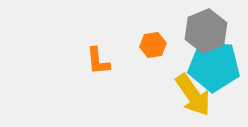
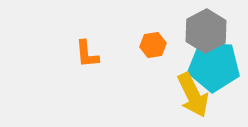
gray hexagon: rotated 6 degrees counterclockwise
orange L-shape: moved 11 px left, 7 px up
yellow arrow: rotated 9 degrees clockwise
